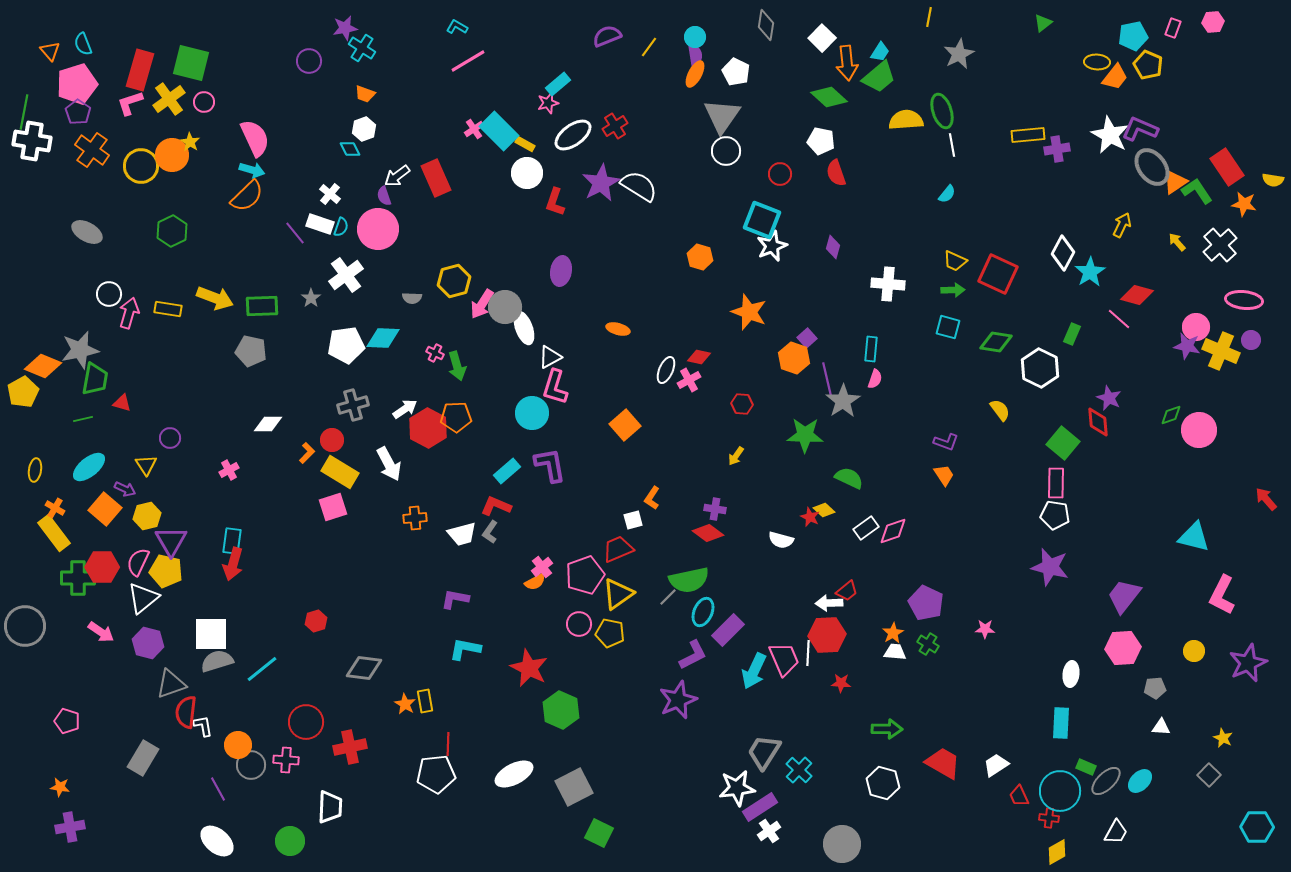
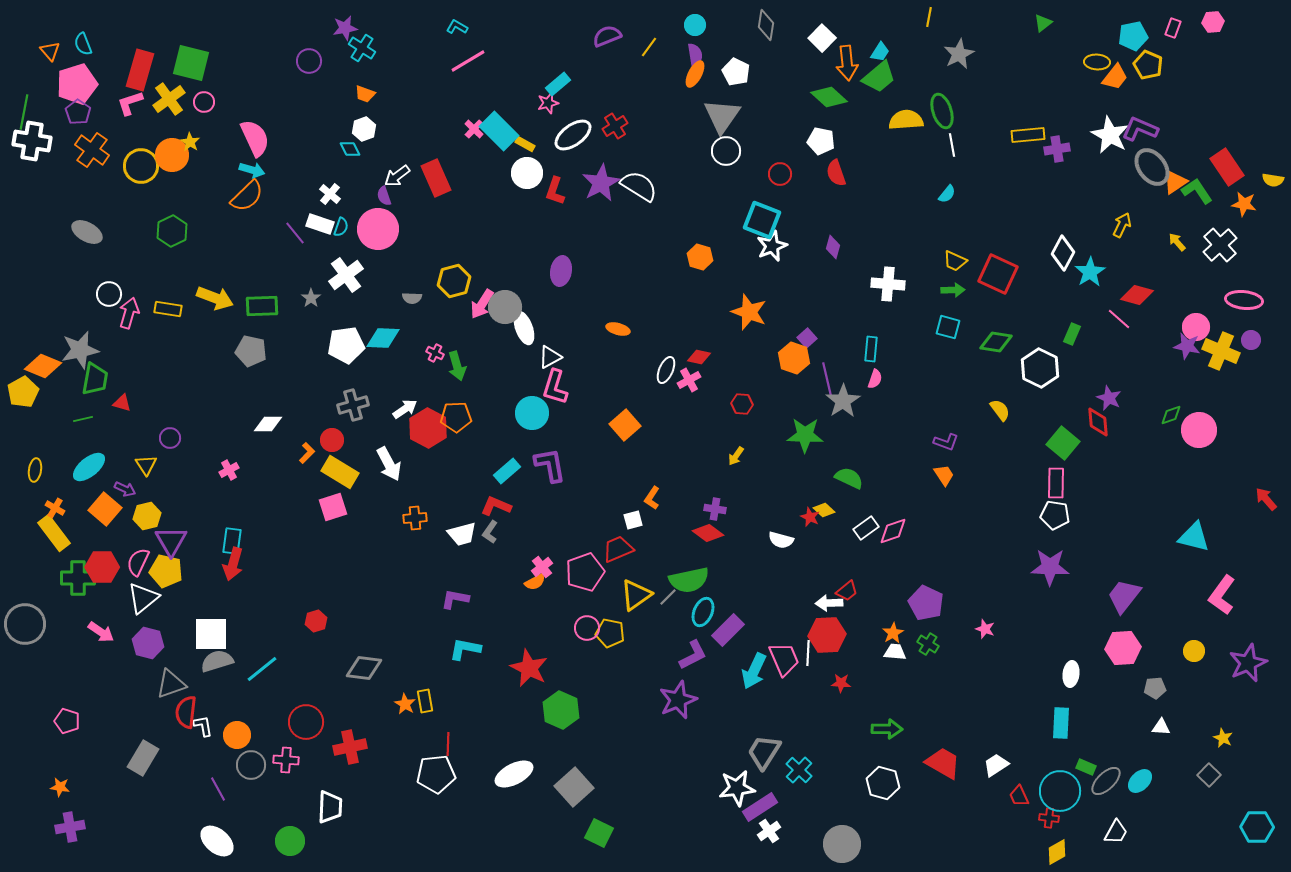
cyan circle at (695, 37): moved 12 px up
pink cross at (474, 129): rotated 12 degrees counterclockwise
red L-shape at (555, 202): moved 11 px up
purple star at (1050, 567): rotated 12 degrees counterclockwise
pink pentagon at (585, 575): moved 3 px up
yellow triangle at (618, 594): moved 18 px right, 1 px down
pink L-shape at (1222, 595): rotated 9 degrees clockwise
pink circle at (579, 624): moved 8 px right, 4 px down
gray circle at (25, 626): moved 2 px up
pink star at (985, 629): rotated 18 degrees clockwise
orange circle at (238, 745): moved 1 px left, 10 px up
gray square at (574, 787): rotated 15 degrees counterclockwise
